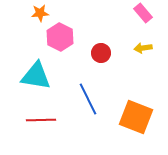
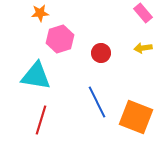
pink hexagon: moved 2 px down; rotated 16 degrees clockwise
blue line: moved 9 px right, 3 px down
red line: rotated 72 degrees counterclockwise
